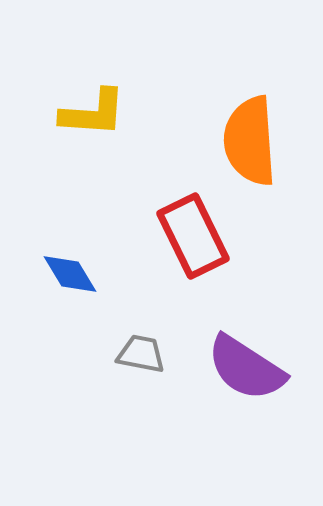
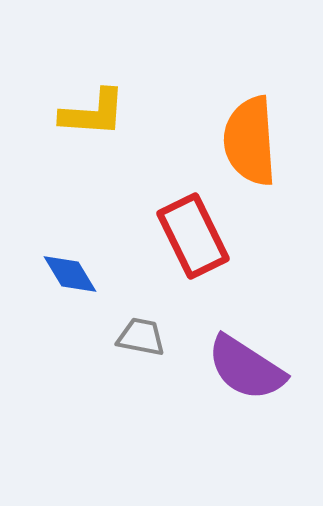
gray trapezoid: moved 17 px up
